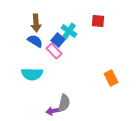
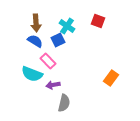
red square: rotated 16 degrees clockwise
cyan cross: moved 2 px left, 5 px up
blue square: rotated 24 degrees clockwise
pink rectangle: moved 6 px left, 10 px down
cyan semicircle: rotated 20 degrees clockwise
orange rectangle: rotated 63 degrees clockwise
purple arrow: moved 26 px up
